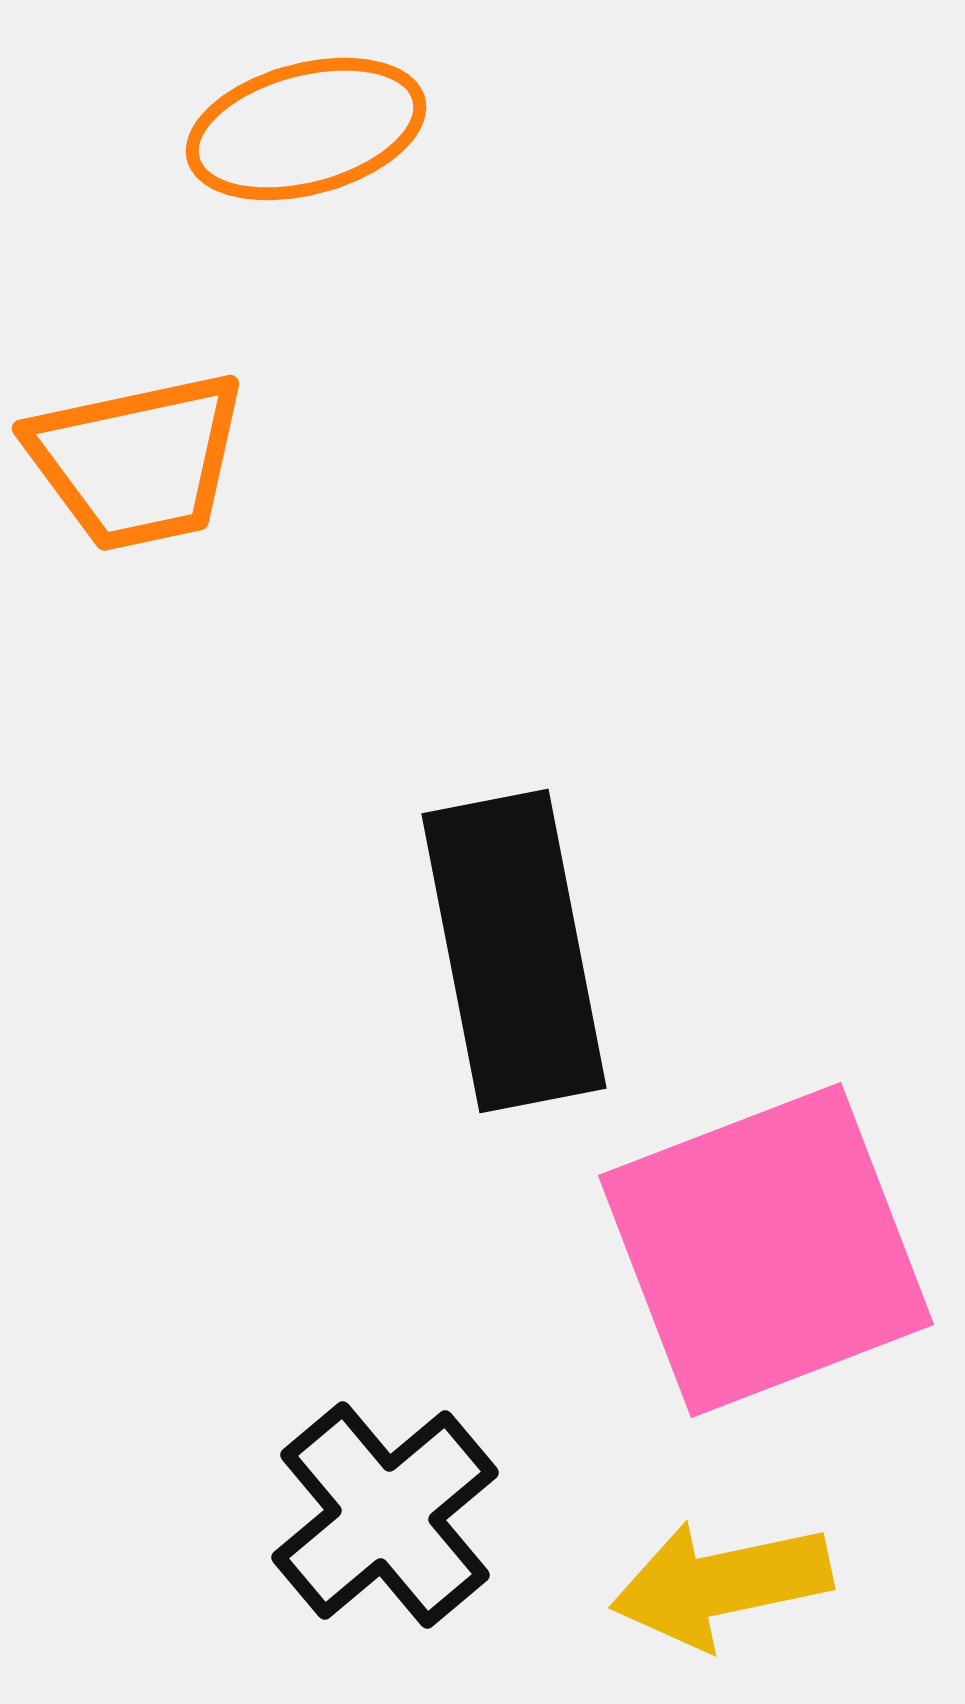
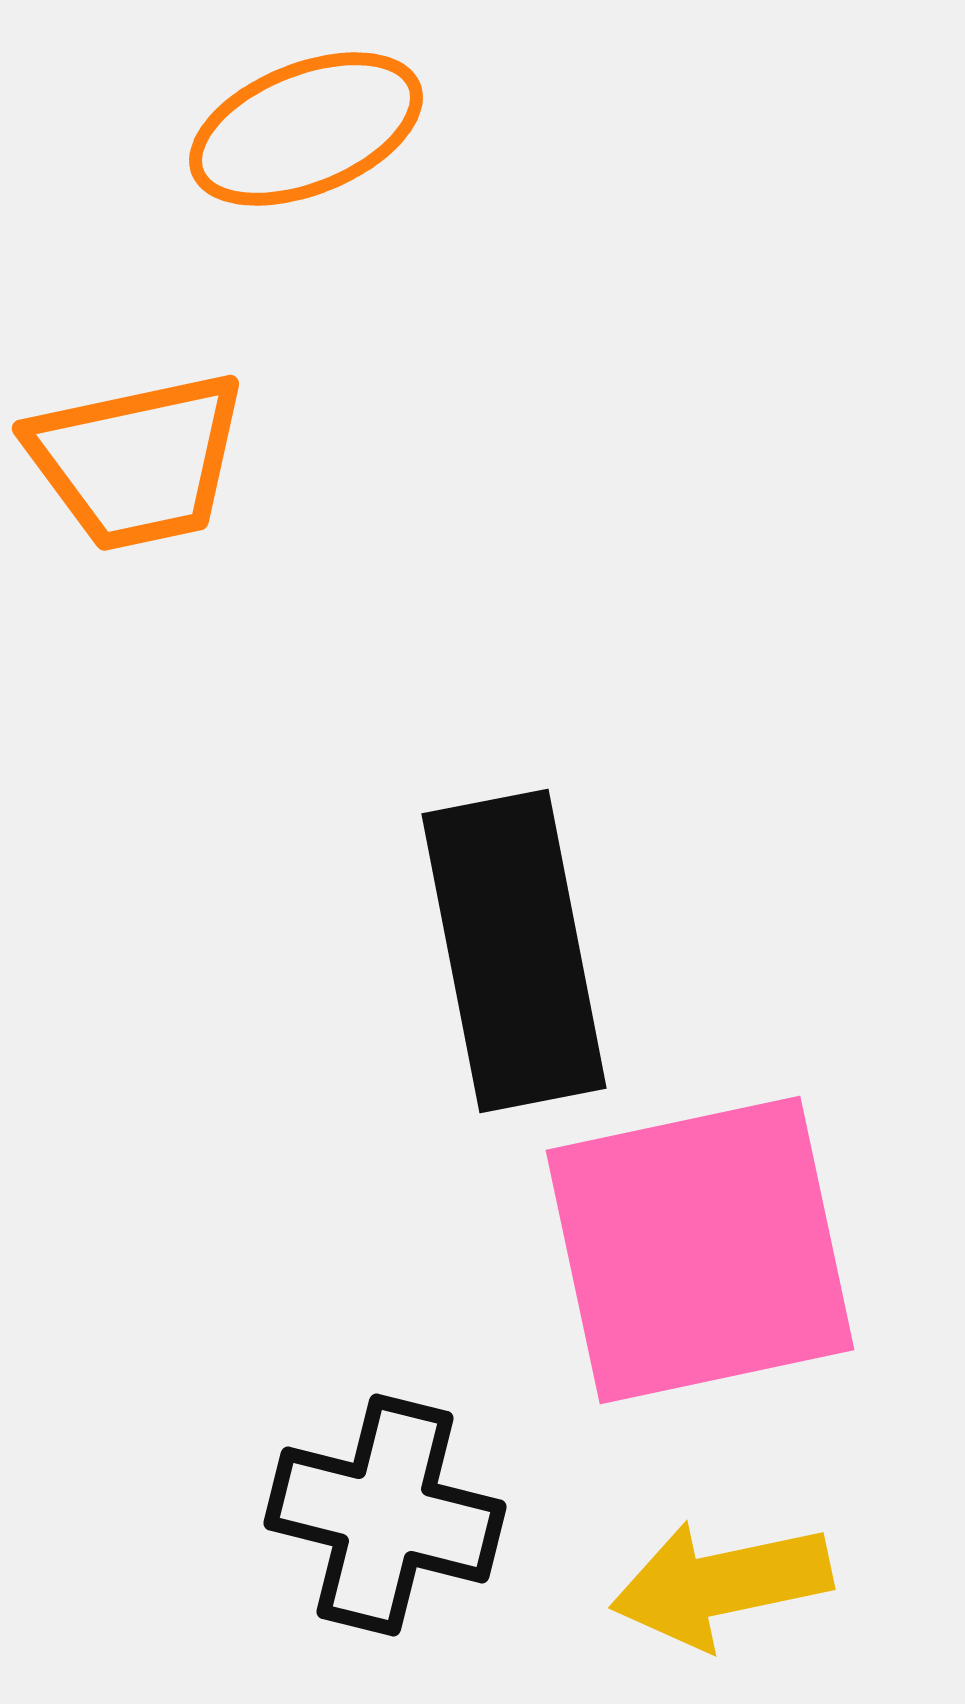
orange ellipse: rotated 7 degrees counterclockwise
pink square: moved 66 px left; rotated 9 degrees clockwise
black cross: rotated 36 degrees counterclockwise
